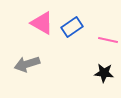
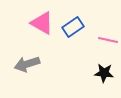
blue rectangle: moved 1 px right
